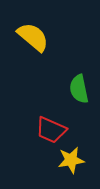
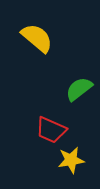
yellow semicircle: moved 4 px right, 1 px down
green semicircle: rotated 64 degrees clockwise
